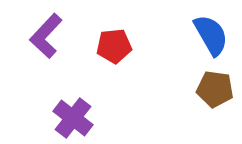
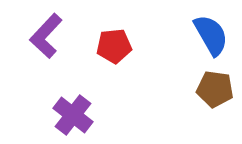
purple cross: moved 3 px up
